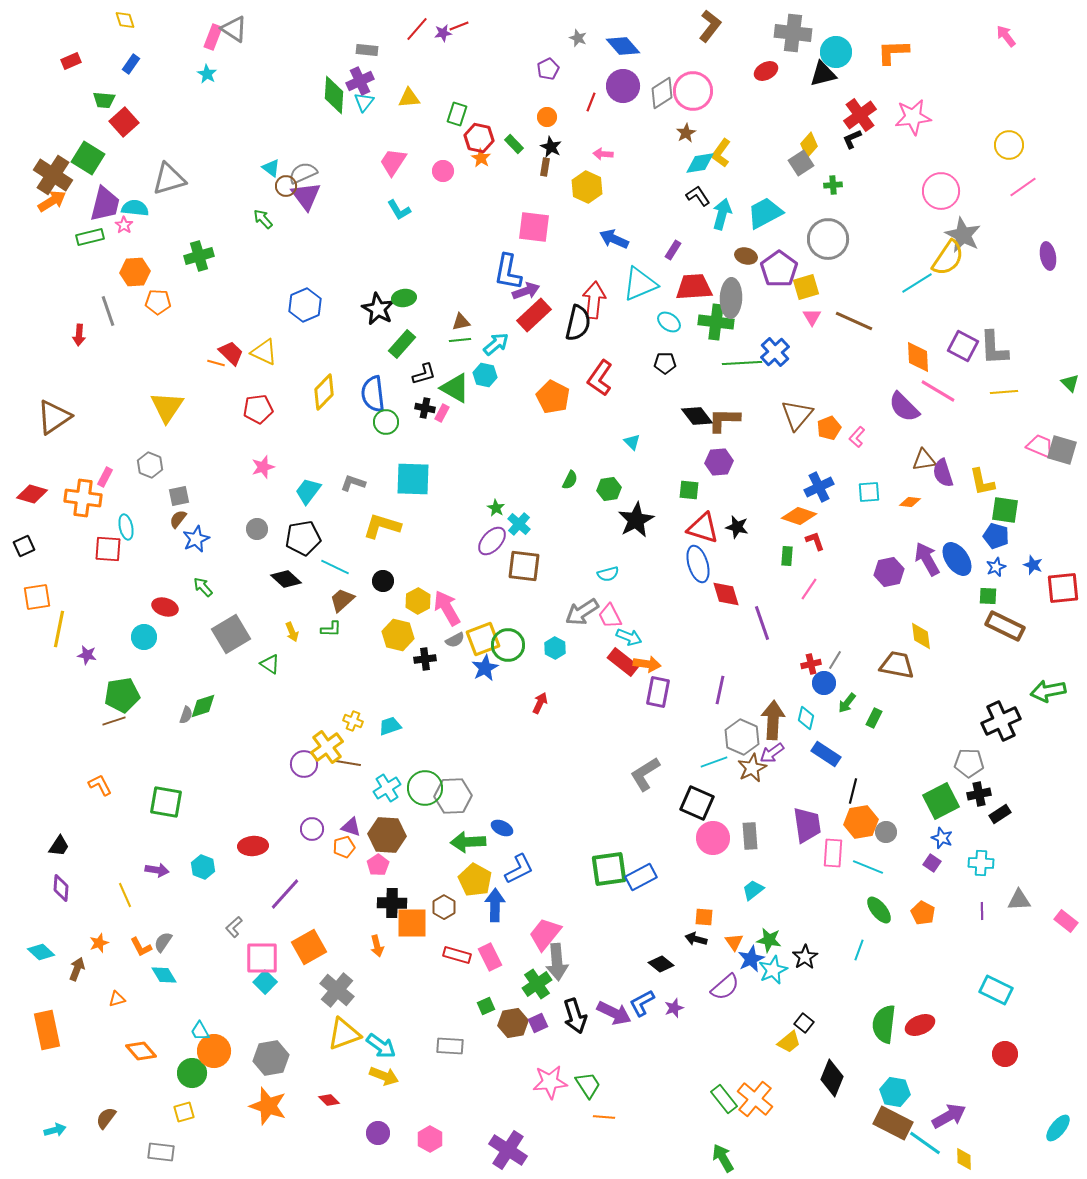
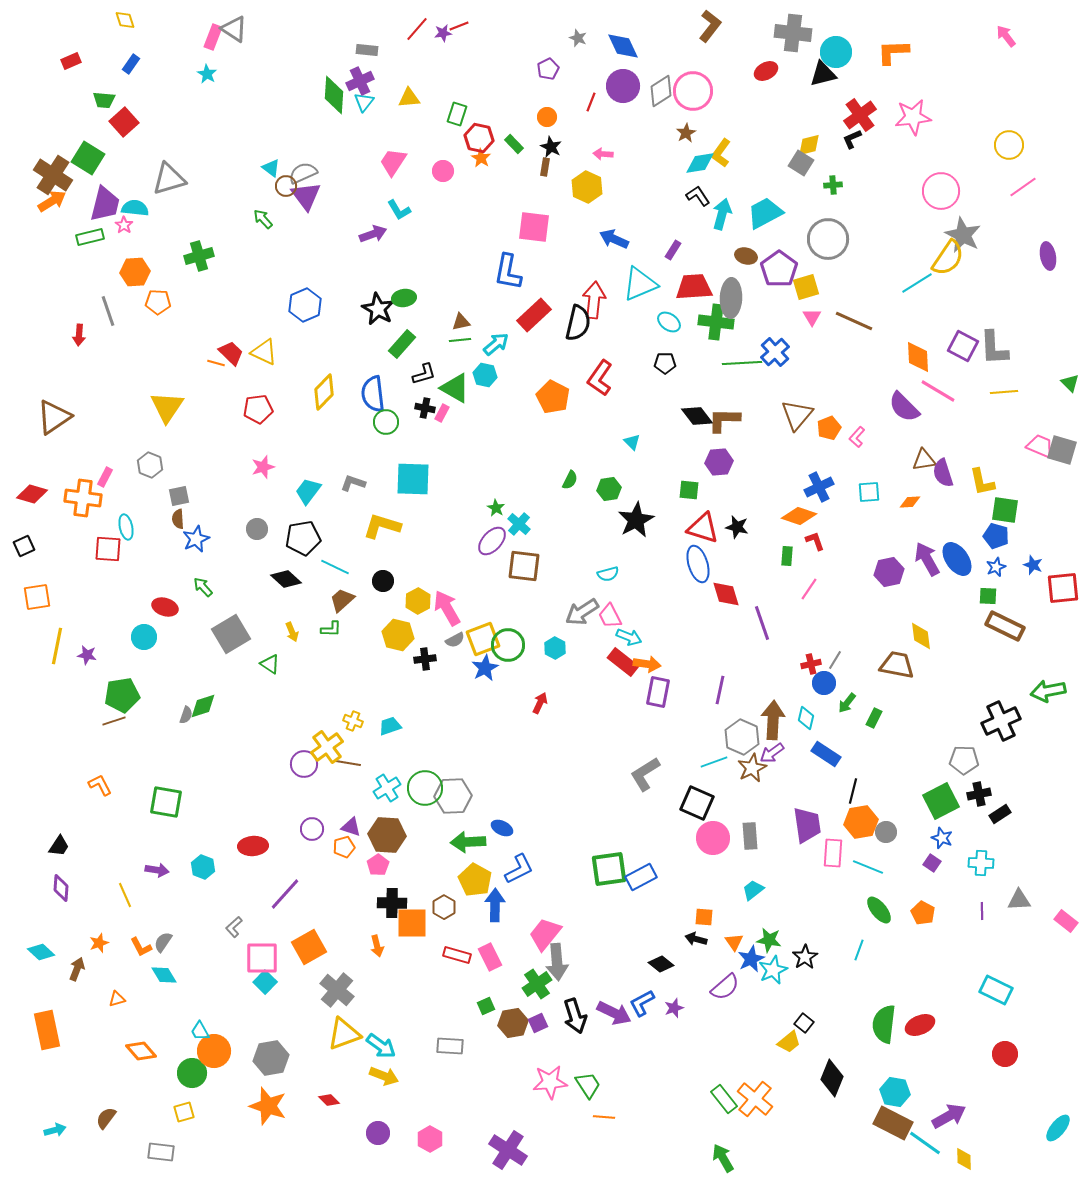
blue diamond at (623, 46): rotated 16 degrees clockwise
gray diamond at (662, 93): moved 1 px left, 2 px up
yellow diamond at (809, 145): rotated 35 degrees clockwise
gray square at (801, 163): rotated 25 degrees counterclockwise
purple arrow at (526, 291): moved 153 px left, 57 px up
orange diamond at (910, 502): rotated 10 degrees counterclockwise
brown semicircle at (178, 519): rotated 42 degrees counterclockwise
yellow line at (59, 629): moved 2 px left, 17 px down
gray pentagon at (969, 763): moved 5 px left, 3 px up
